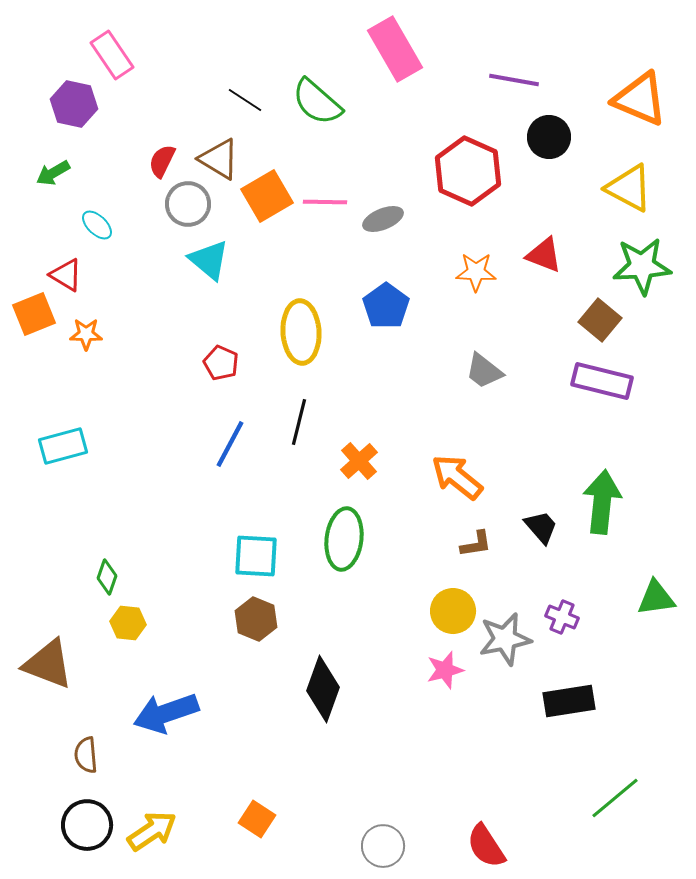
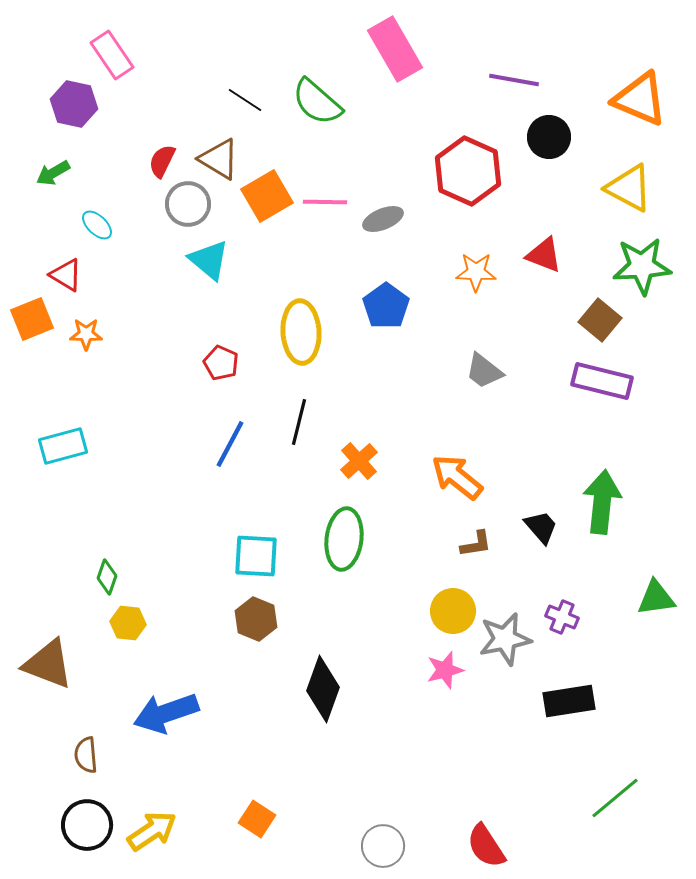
orange square at (34, 314): moved 2 px left, 5 px down
